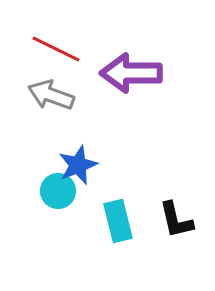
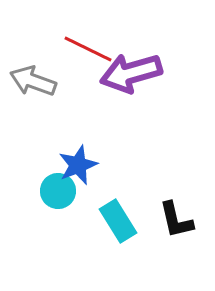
red line: moved 32 px right
purple arrow: rotated 16 degrees counterclockwise
gray arrow: moved 18 px left, 14 px up
cyan rectangle: rotated 18 degrees counterclockwise
